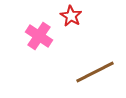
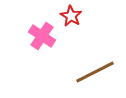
pink cross: moved 3 px right
